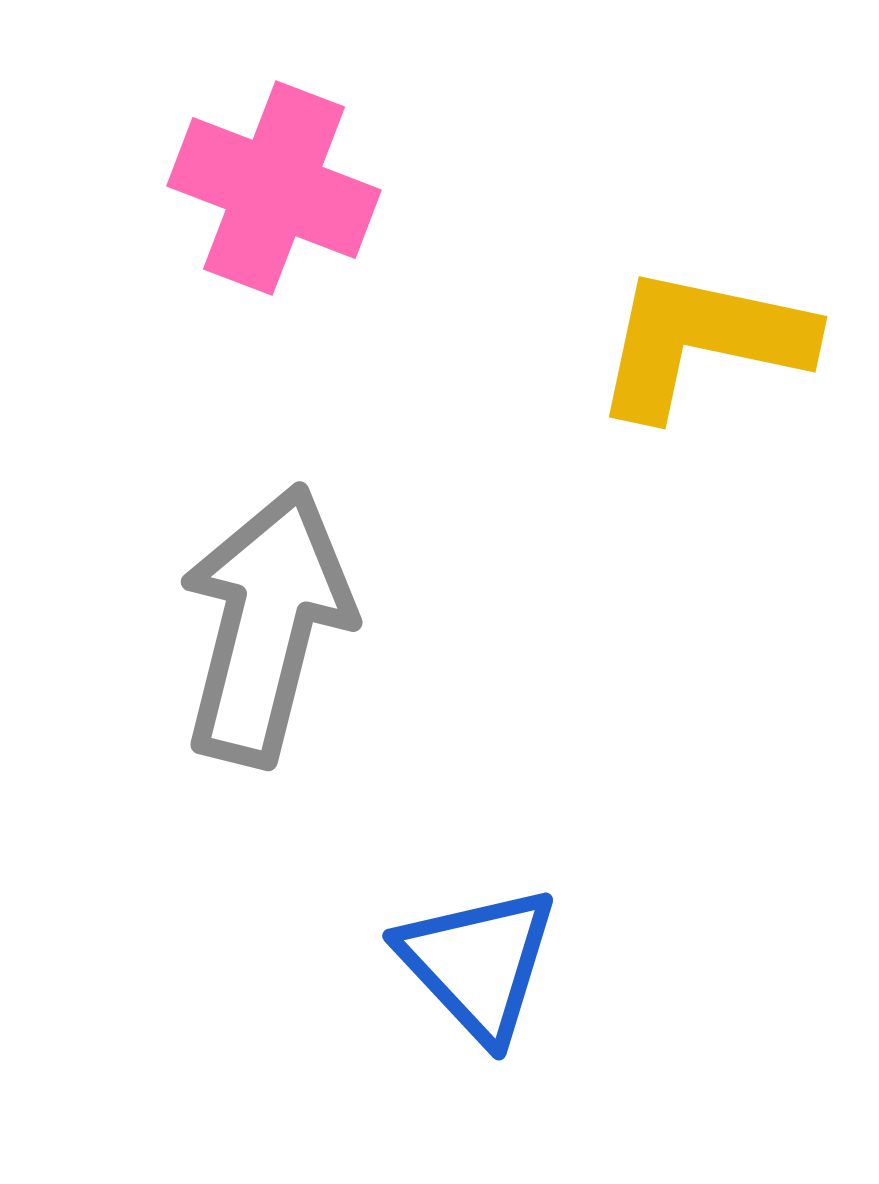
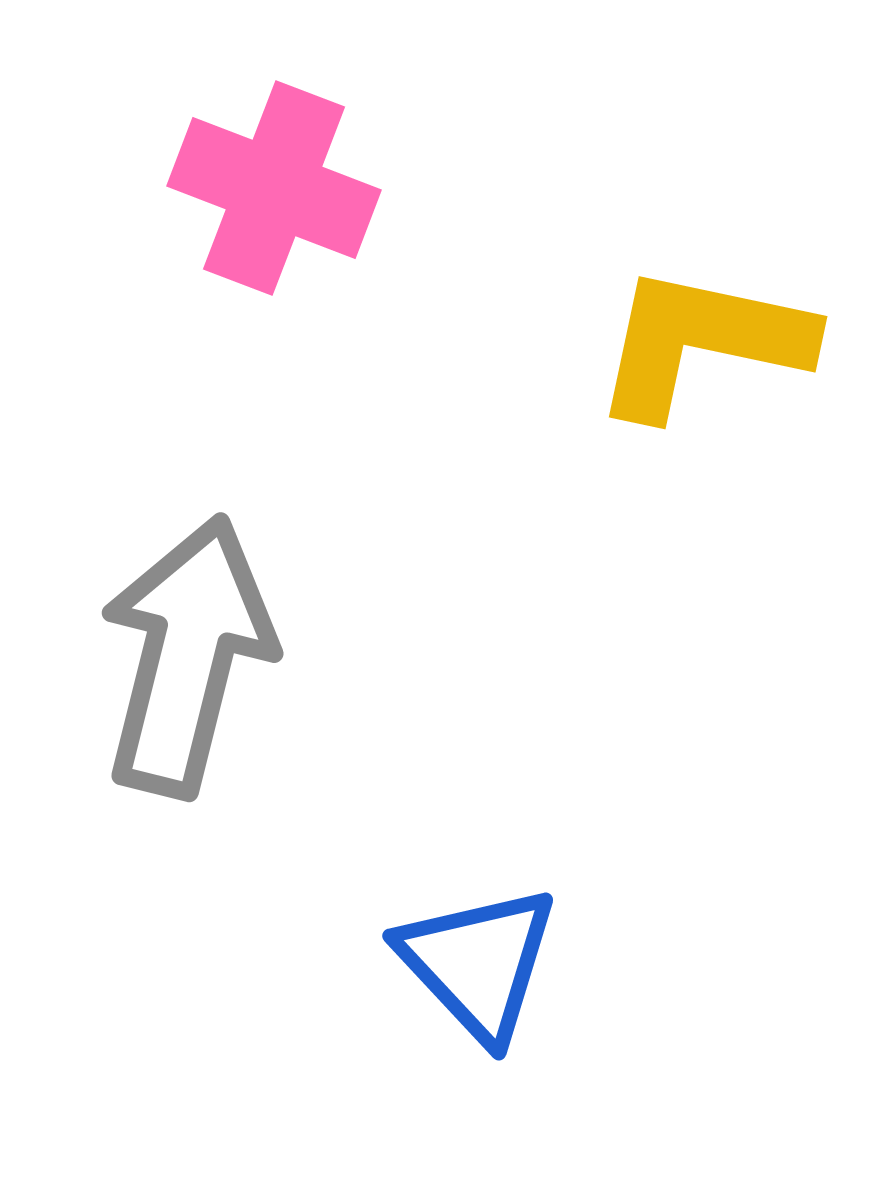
gray arrow: moved 79 px left, 31 px down
